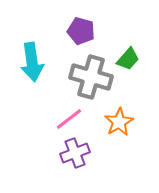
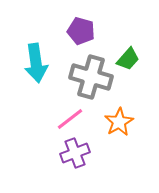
cyan arrow: moved 4 px right, 1 px down
pink line: moved 1 px right
